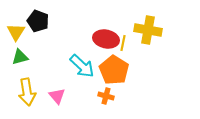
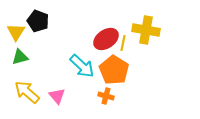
yellow cross: moved 2 px left
red ellipse: rotated 45 degrees counterclockwise
yellow arrow: rotated 140 degrees clockwise
